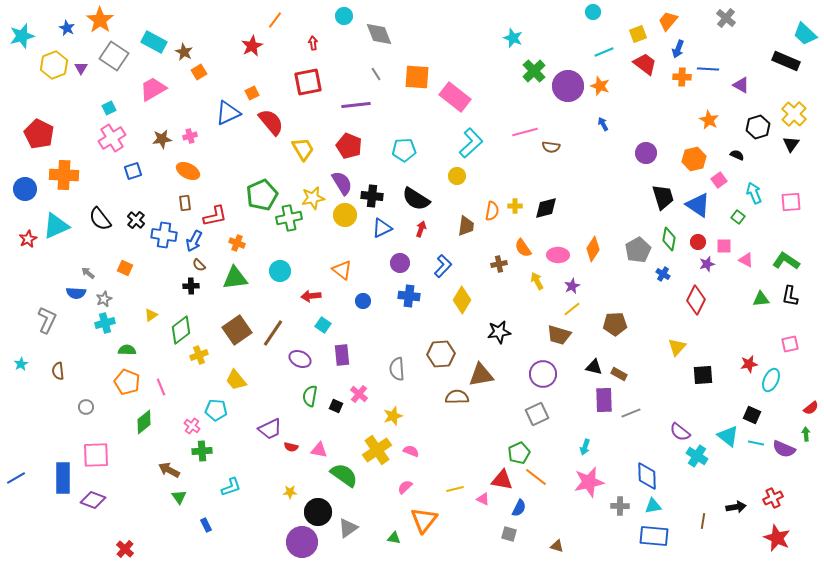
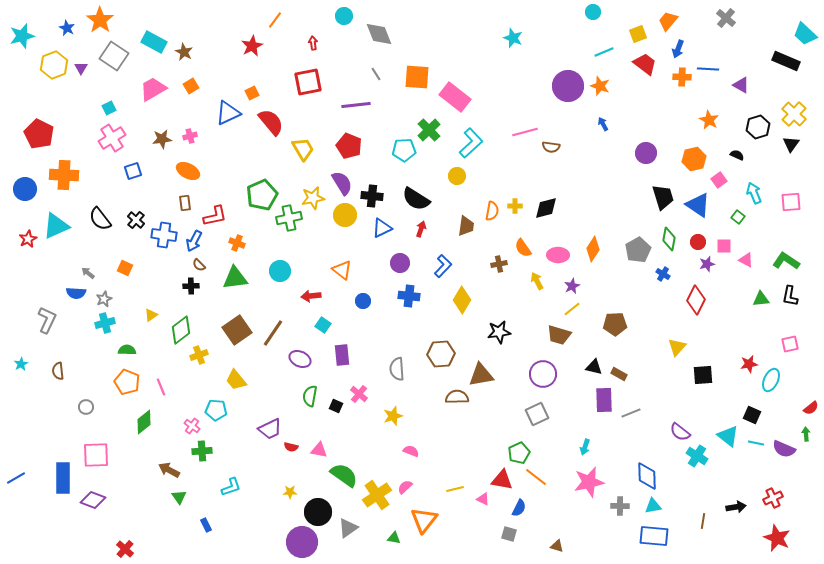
green cross at (534, 71): moved 105 px left, 59 px down
orange square at (199, 72): moved 8 px left, 14 px down
yellow cross at (377, 450): moved 45 px down
